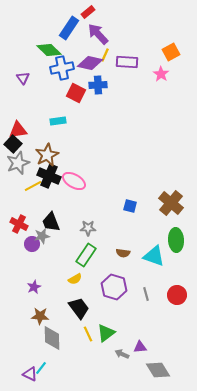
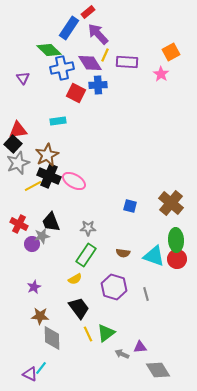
purple diamond at (90, 63): rotated 45 degrees clockwise
red circle at (177, 295): moved 36 px up
